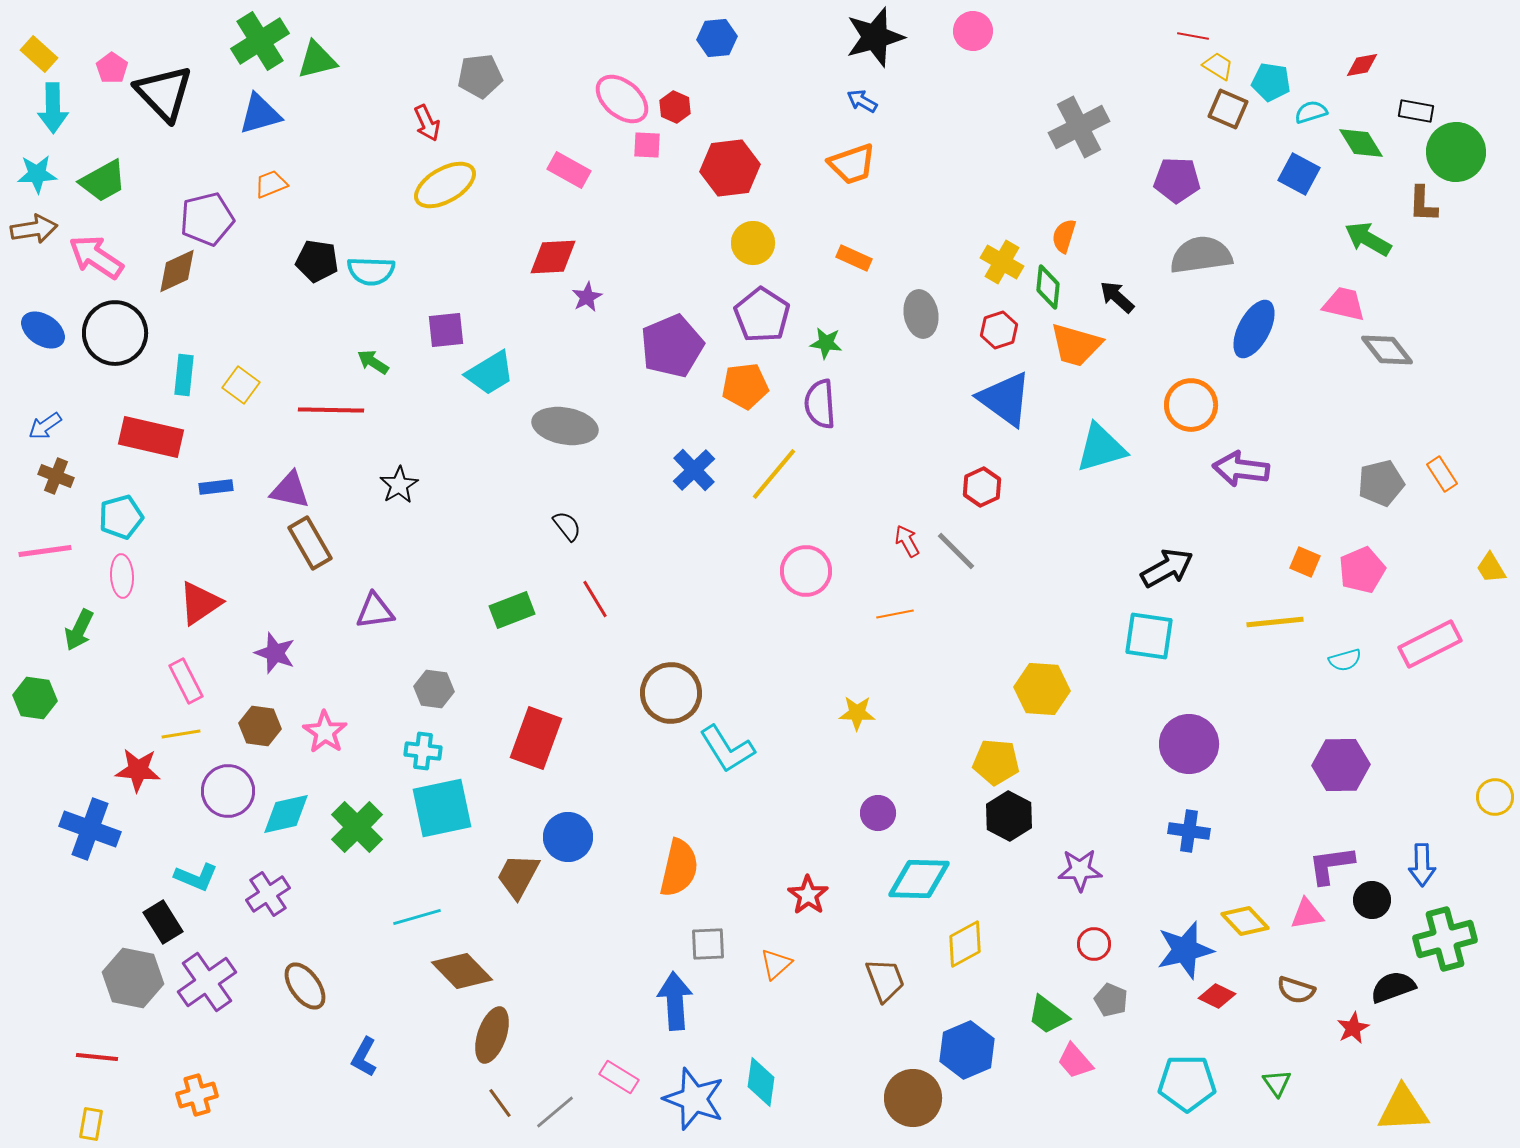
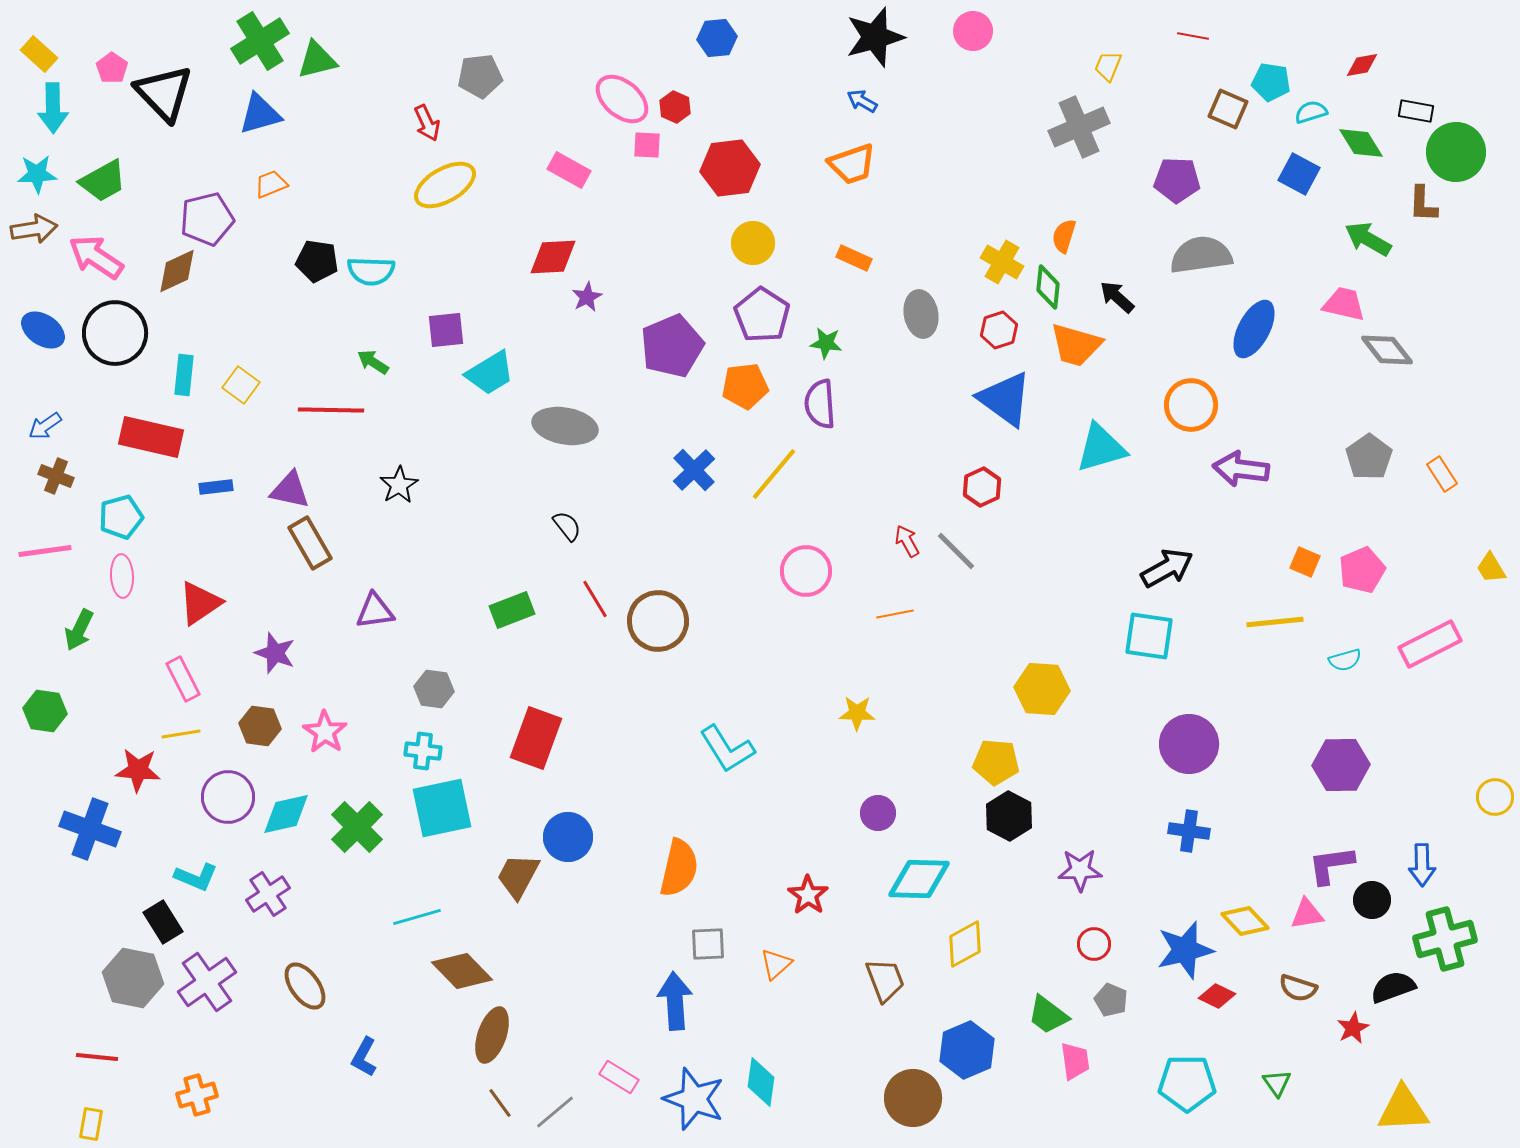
yellow trapezoid at (1218, 66): moved 110 px left; rotated 100 degrees counterclockwise
gray cross at (1079, 127): rotated 4 degrees clockwise
gray pentagon at (1381, 483): moved 12 px left, 26 px up; rotated 21 degrees counterclockwise
pink rectangle at (186, 681): moved 3 px left, 2 px up
brown circle at (671, 693): moved 13 px left, 72 px up
green hexagon at (35, 698): moved 10 px right, 13 px down
purple circle at (228, 791): moved 6 px down
brown semicircle at (1296, 990): moved 2 px right, 2 px up
pink trapezoid at (1075, 1061): rotated 147 degrees counterclockwise
